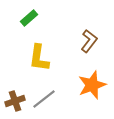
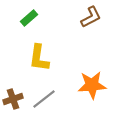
brown L-shape: moved 2 px right, 24 px up; rotated 25 degrees clockwise
orange star: rotated 16 degrees clockwise
brown cross: moved 2 px left, 2 px up
